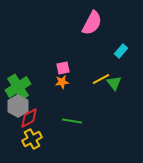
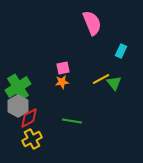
pink semicircle: rotated 50 degrees counterclockwise
cyan rectangle: rotated 16 degrees counterclockwise
